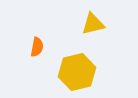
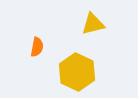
yellow hexagon: rotated 21 degrees counterclockwise
